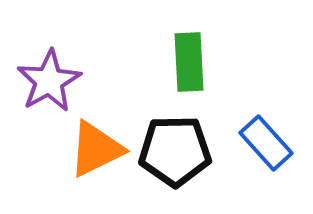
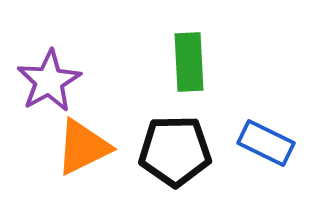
blue rectangle: rotated 22 degrees counterclockwise
orange triangle: moved 13 px left, 2 px up
